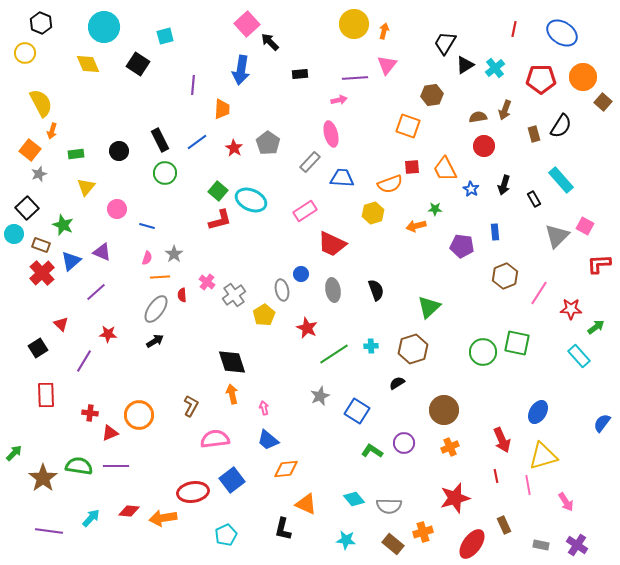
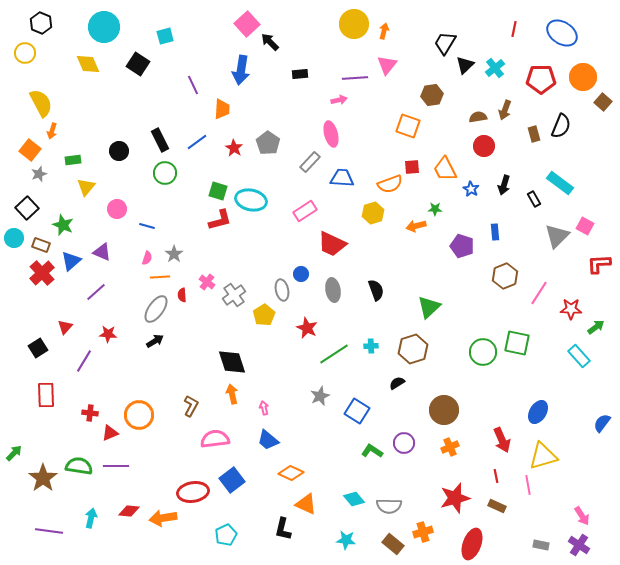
black triangle at (465, 65): rotated 12 degrees counterclockwise
purple line at (193, 85): rotated 30 degrees counterclockwise
black semicircle at (561, 126): rotated 10 degrees counterclockwise
green rectangle at (76, 154): moved 3 px left, 6 px down
cyan rectangle at (561, 180): moved 1 px left, 3 px down; rotated 12 degrees counterclockwise
green square at (218, 191): rotated 24 degrees counterclockwise
cyan ellipse at (251, 200): rotated 12 degrees counterclockwise
cyan circle at (14, 234): moved 4 px down
purple pentagon at (462, 246): rotated 10 degrees clockwise
red triangle at (61, 324): moved 4 px right, 3 px down; rotated 28 degrees clockwise
orange diamond at (286, 469): moved 5 px right, 4 px down; rotated 30 degrees clockwise
pink arrow at (566, 502): moved 16 px right, 14 px down
cyan arrow at (91, 518): rotated 30 degrees counterclockwise
brown rectangle at (504, 525): moved 7 px left, 19 px up; rotated 42 degrees counterclockwise
red ellipse at (472, 544): rotated 16 degrees counterclockwise
purple cross at (577, 545): moved 2 px right
